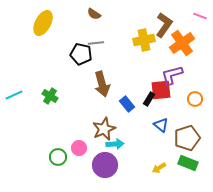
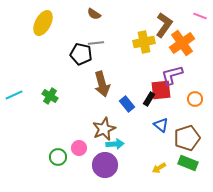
yellow cross: moved 2 px down
